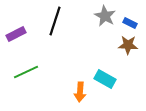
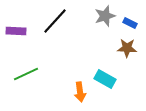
gray star: rotated 25 degrees clockwise
black line: rotated 24 degrees clockwise
purple rectangle: moved 3 px up; rotated 30 degrees clockwise
brown star: moved 1 px left, 3 px down
green line: moved 2 px down
orange arrow: rotated 12 degrees counterclockwise
